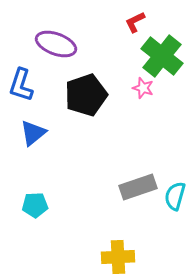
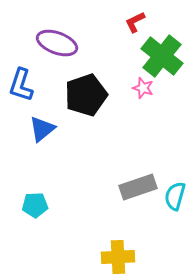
purple ellipse: moved 1 px right, 1 px up
blue triangle: moved 9 px right, 4 px up
